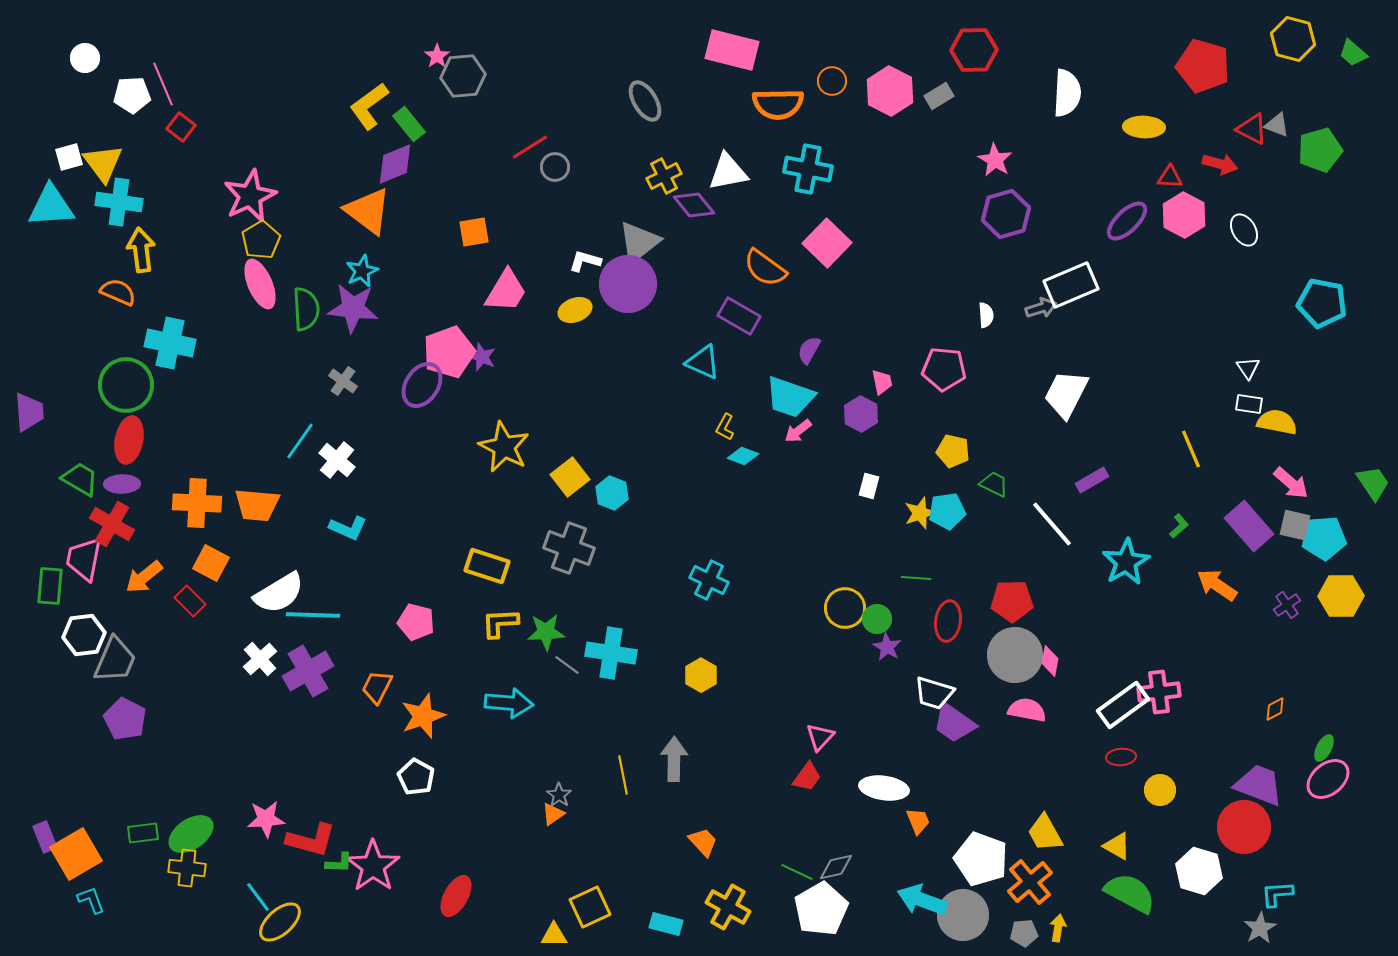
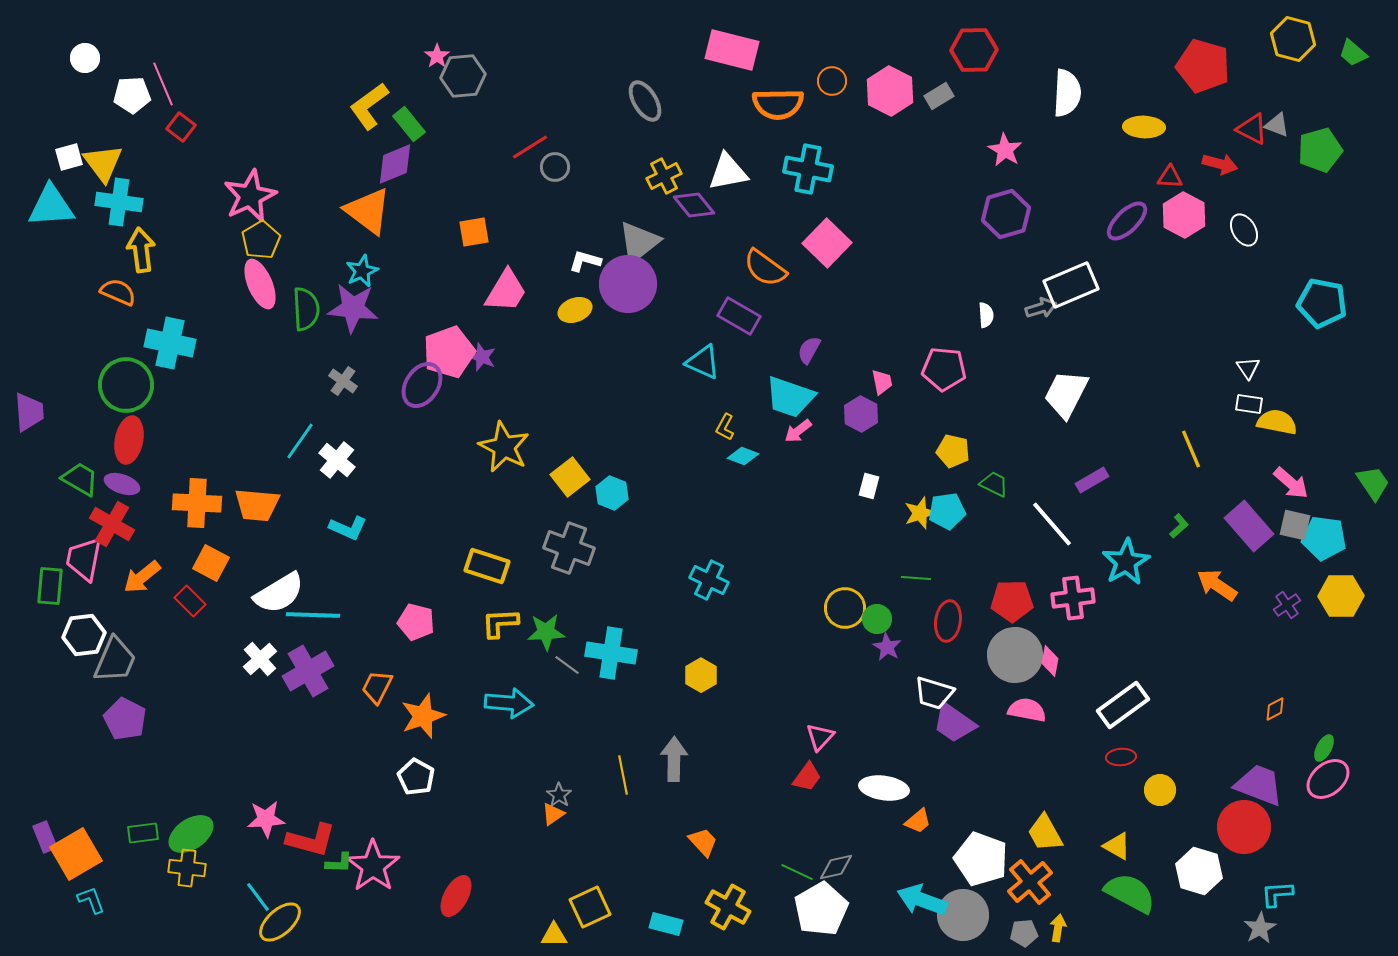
pink star at (995, 160): moved 10 px right, 10 px up
purple ellipse at (122, 484): rotated 20 degrees clockwise
cyan pentagon at (1324, 538): rotated 12 degrees clockwise
orange arrow at (144, 577): moved 2 px left
pink cross at (1159, 692): moved 86 px left, 94 px up
orange trapezoid at (918, 821): rotated 72 degrees clockwise
